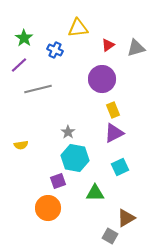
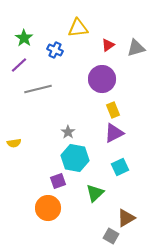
yellow semicircle: moved 7 px left, 2 px up
green triangle: rotated 42 degrees counterclockwise
gray square: moved 1 px right
